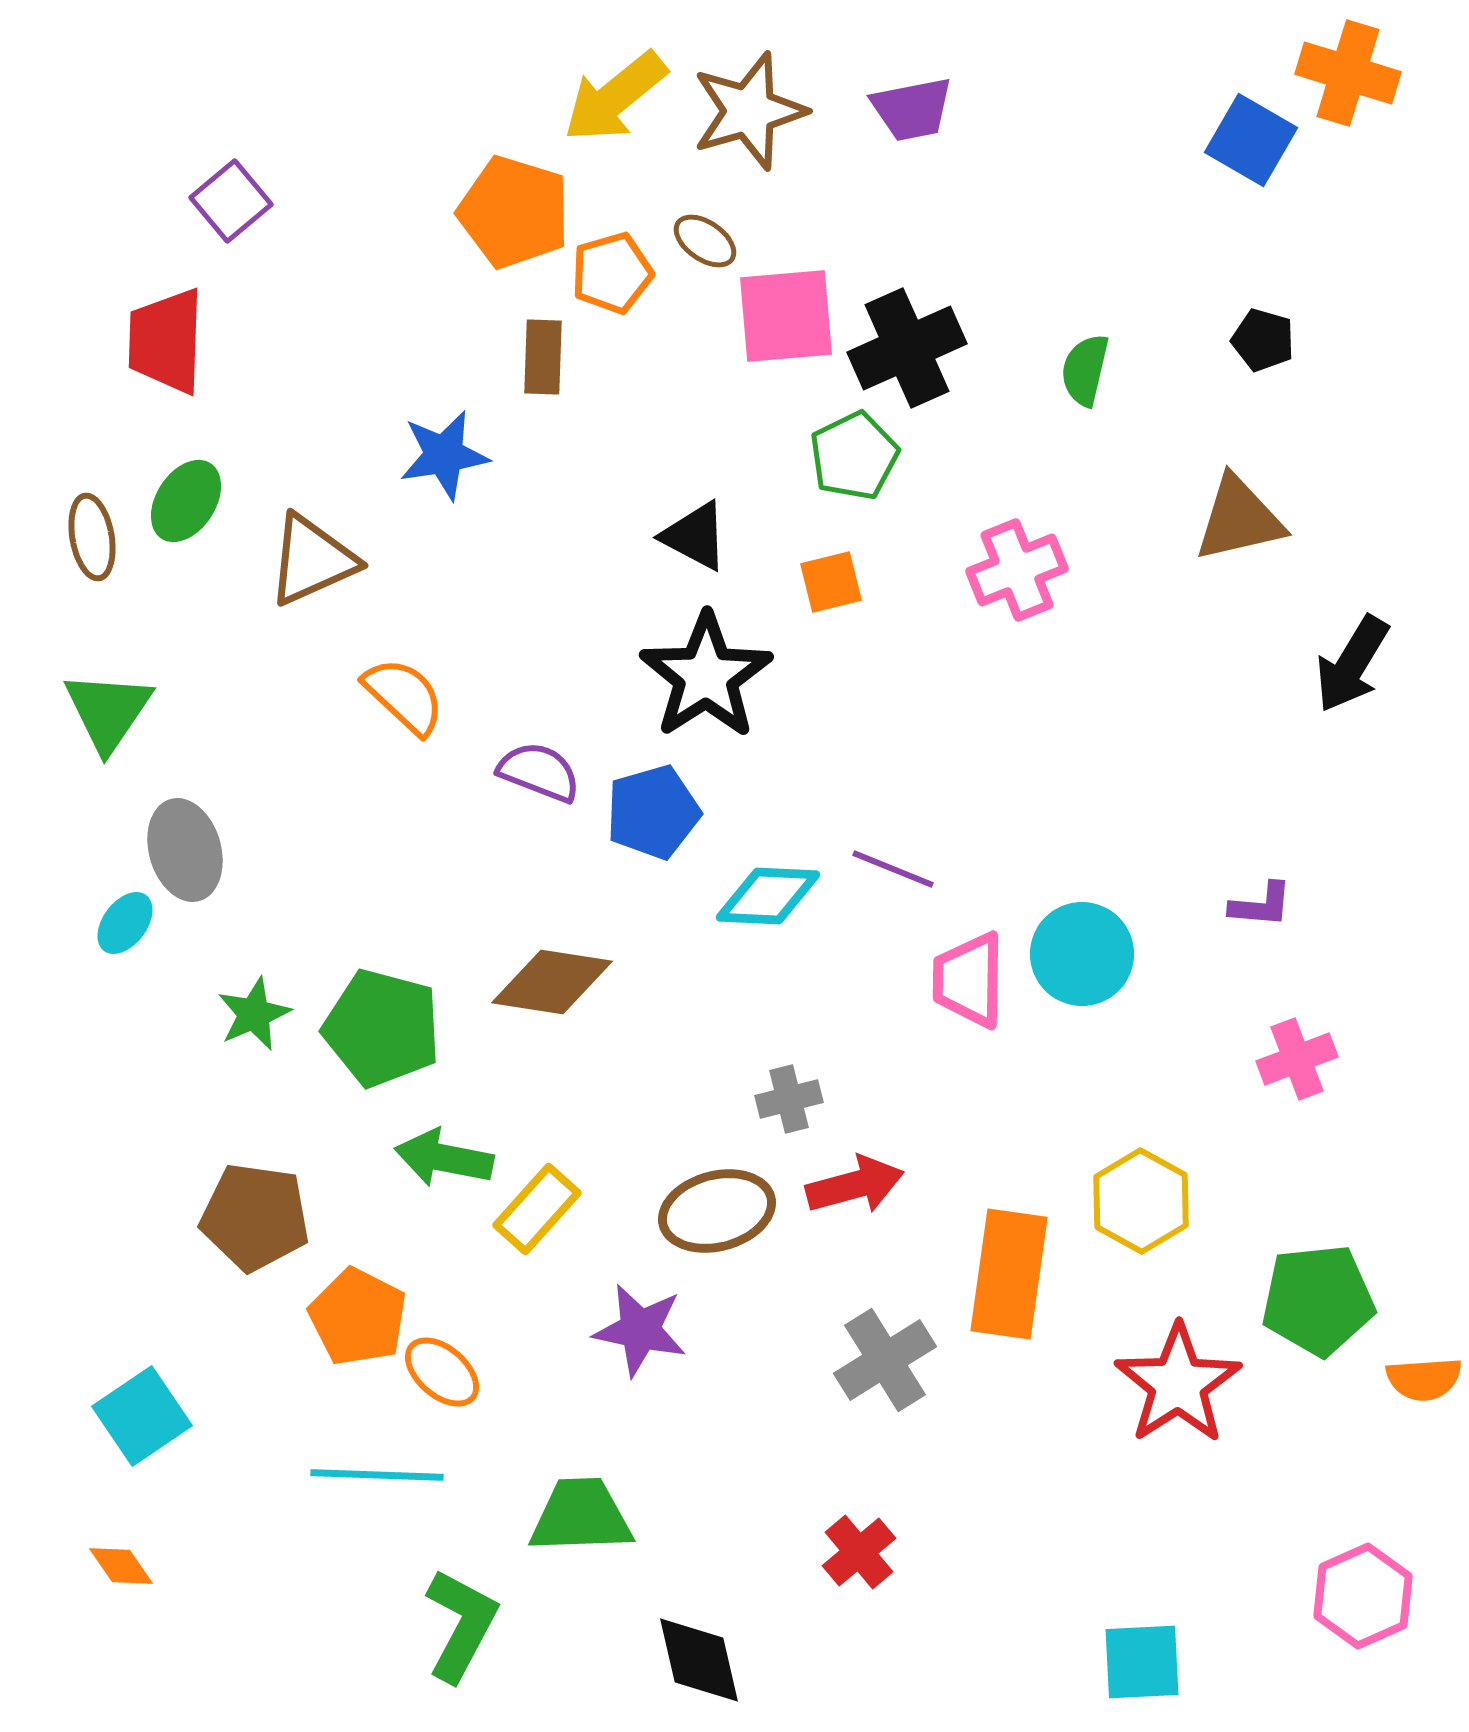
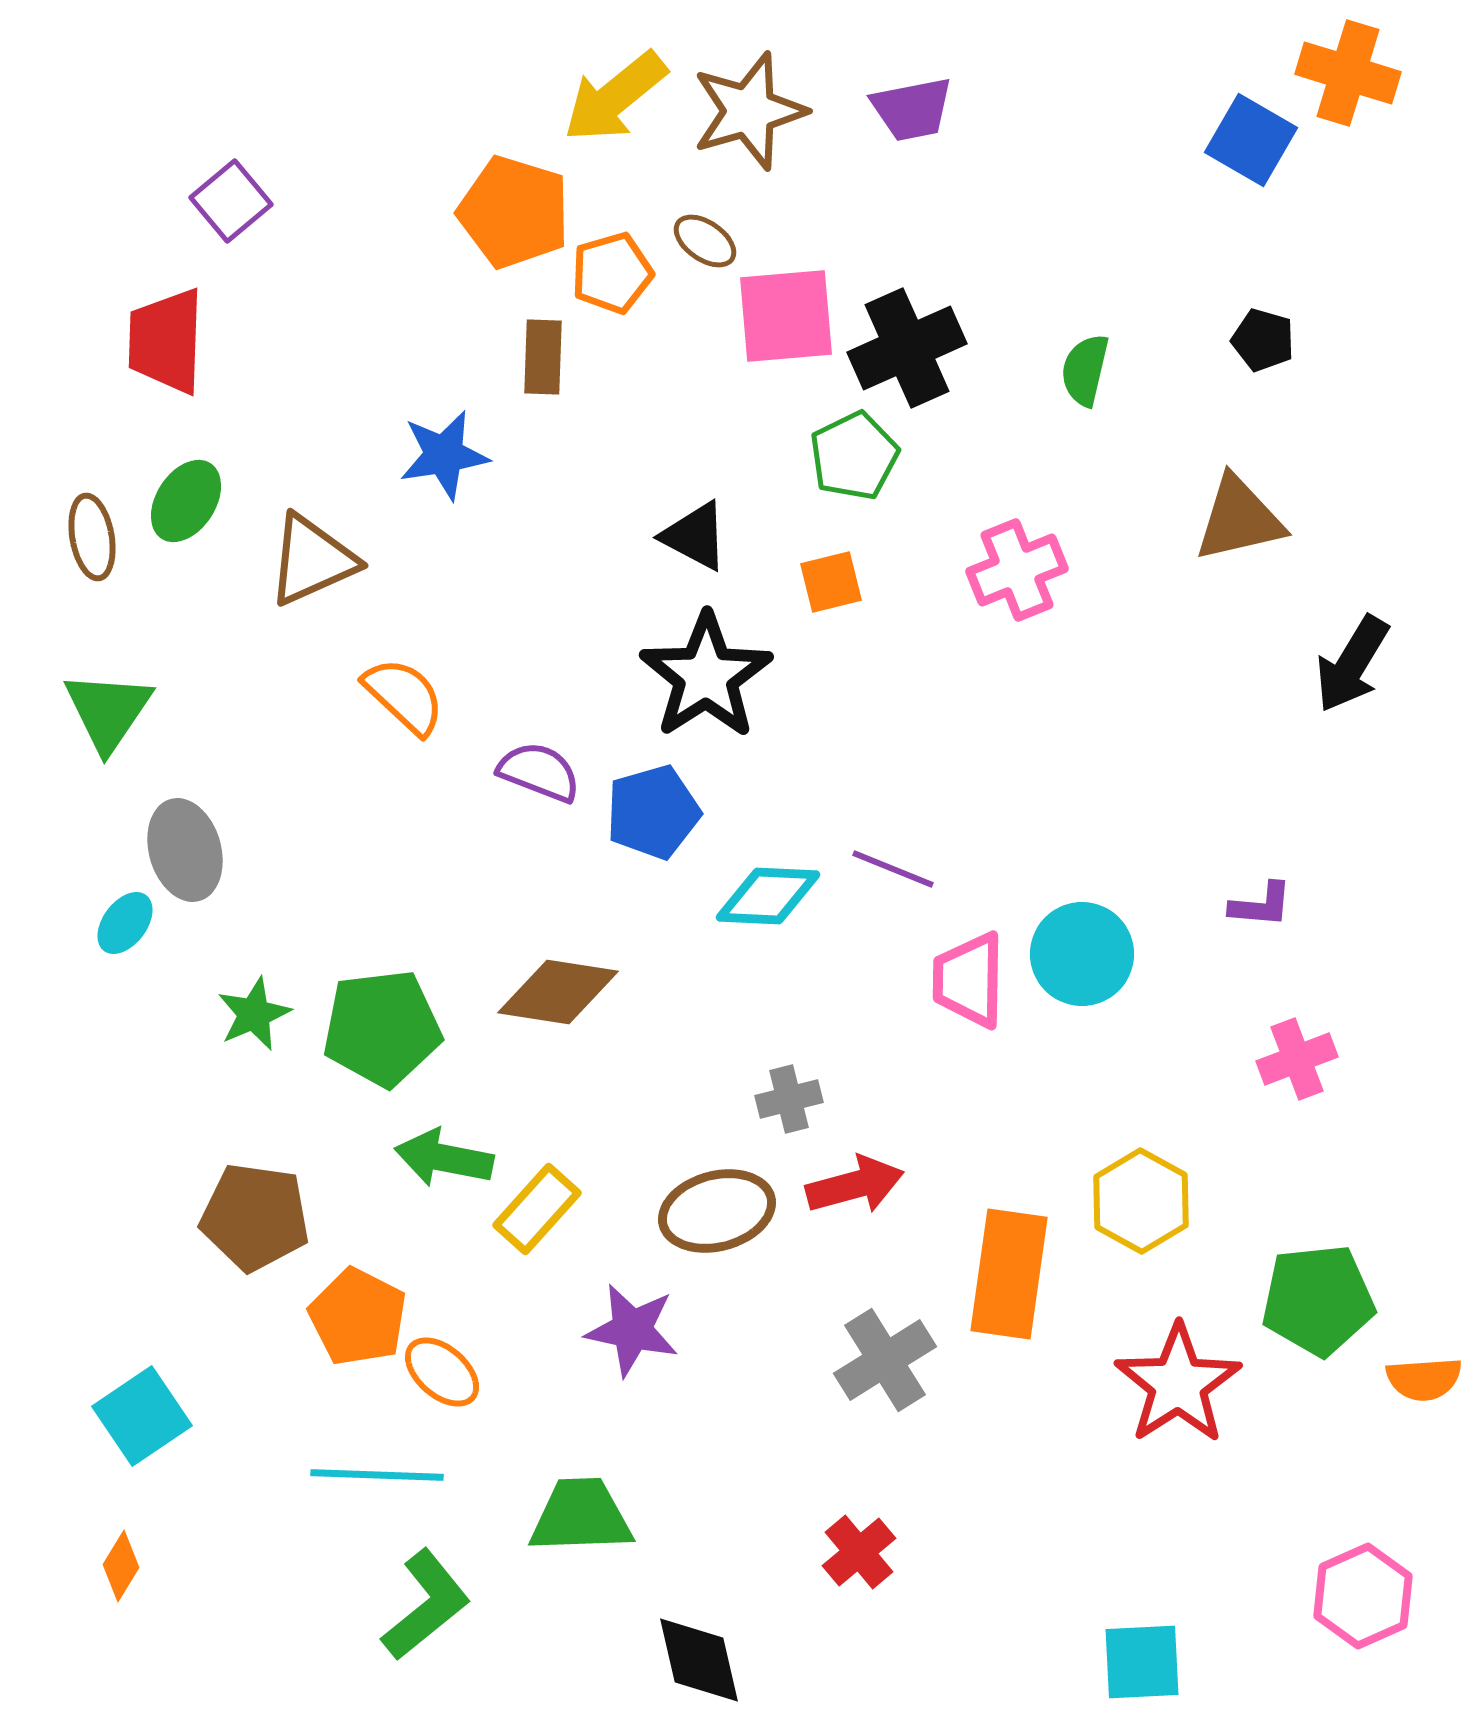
brown diamond at (552, 982): moved 6 px right, 10 px down
green pentagon at (382, 1028): rotated 22 degrees counterclockwise
purple star at (640, 1330): moved 8 px left
orange diamond at (121, 1566): rotated 66 degrees clockwise
green L-shape at (461, 1625): moved 35 px left, 20 px up; rotated 23 degrees clockwise
